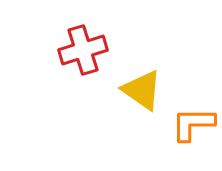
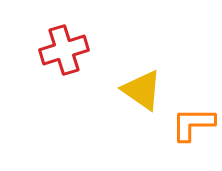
red cross: moved 19 px left
